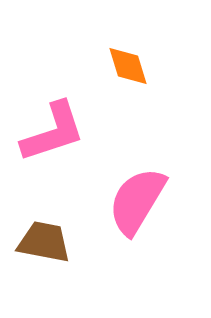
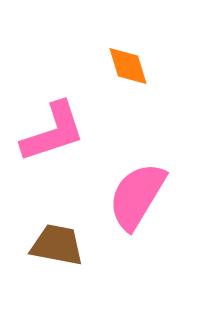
pink semicircle: moved 5 px up
brown trapezoid: moved 13 px right, 3 px down
